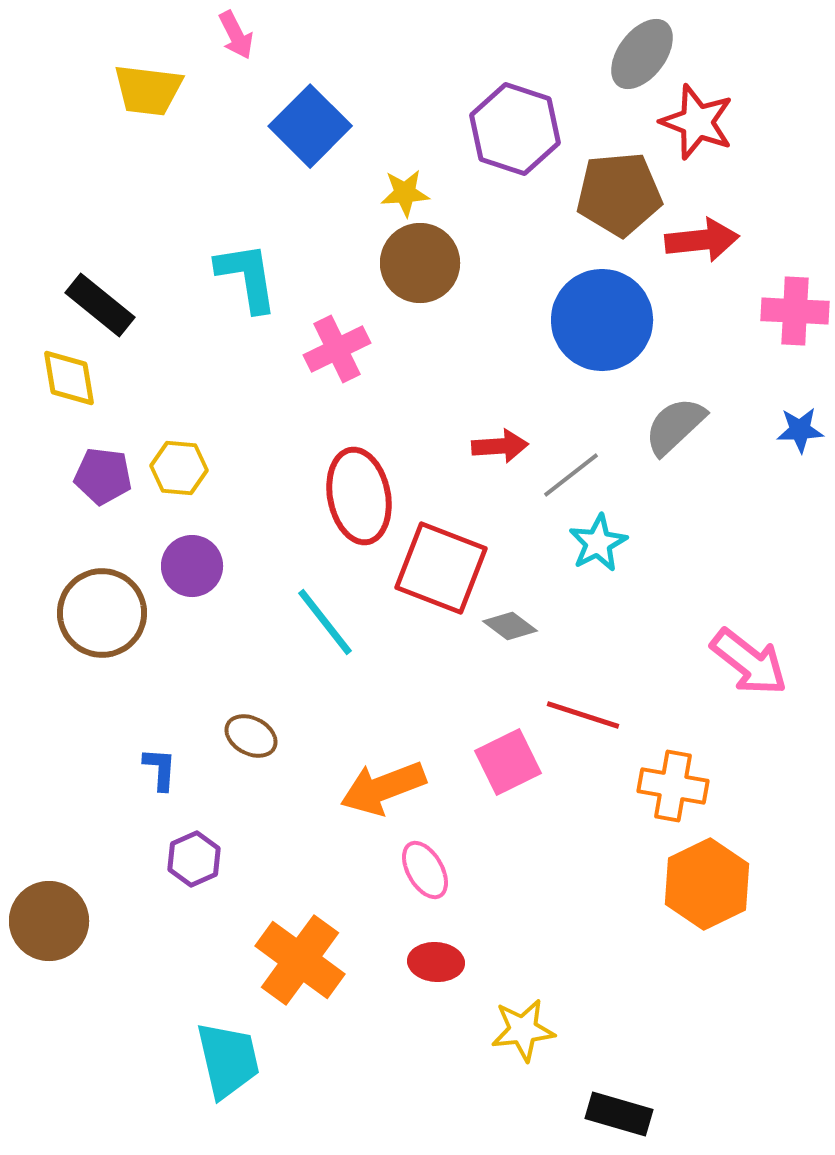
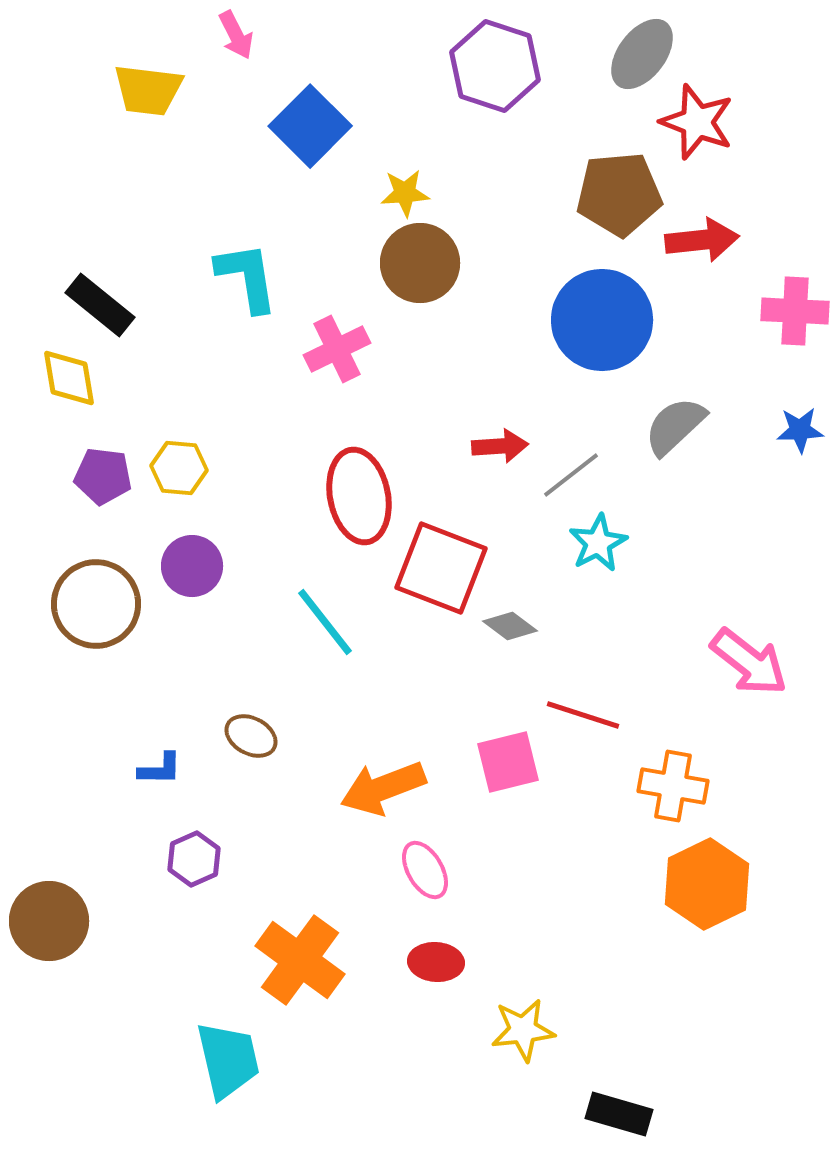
purple hexagon at (515, 129): moved 20 px left, 63 px up
brown circle at (102, 613): moved 6 px left, 9 px up
pink square at (508, 762): rotated 12 degrees clockwise
blue L-shape at (160, 769): rotated 87 degrees clockwise
